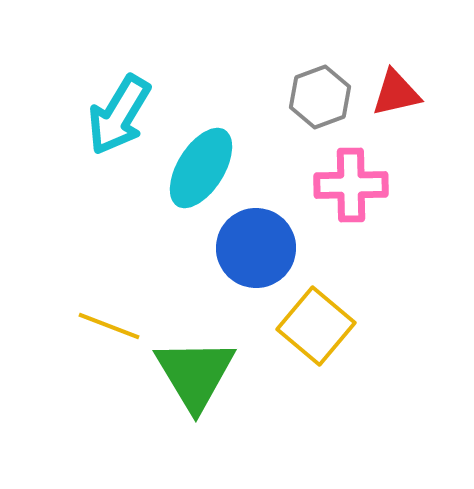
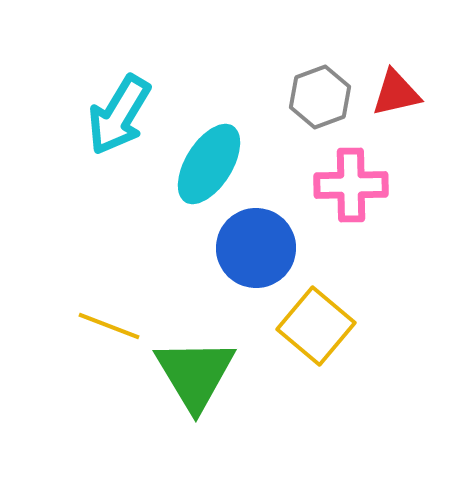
cyan ellipse: moved 8 px right, 4 px up
